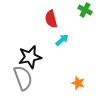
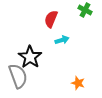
red semicircle: rotated 36 degrees clockwise
cyan arrow: rotated 24 degrees clockwise
black star: rotated 25 degrees counterclockwise
gray semicircle: moved 5 px left, 2 px up
